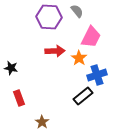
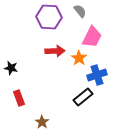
gray semicircle: moved 3 px right
pink trapezoid: moved 1 px right
black rectangle: moved 1 px down
